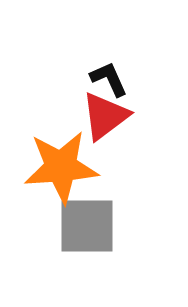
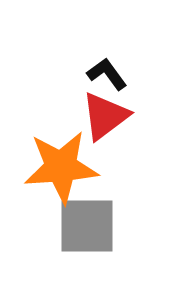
black L-shape: moved 2 px left, 5 px up; rotated 12 degrees counterclockwise
